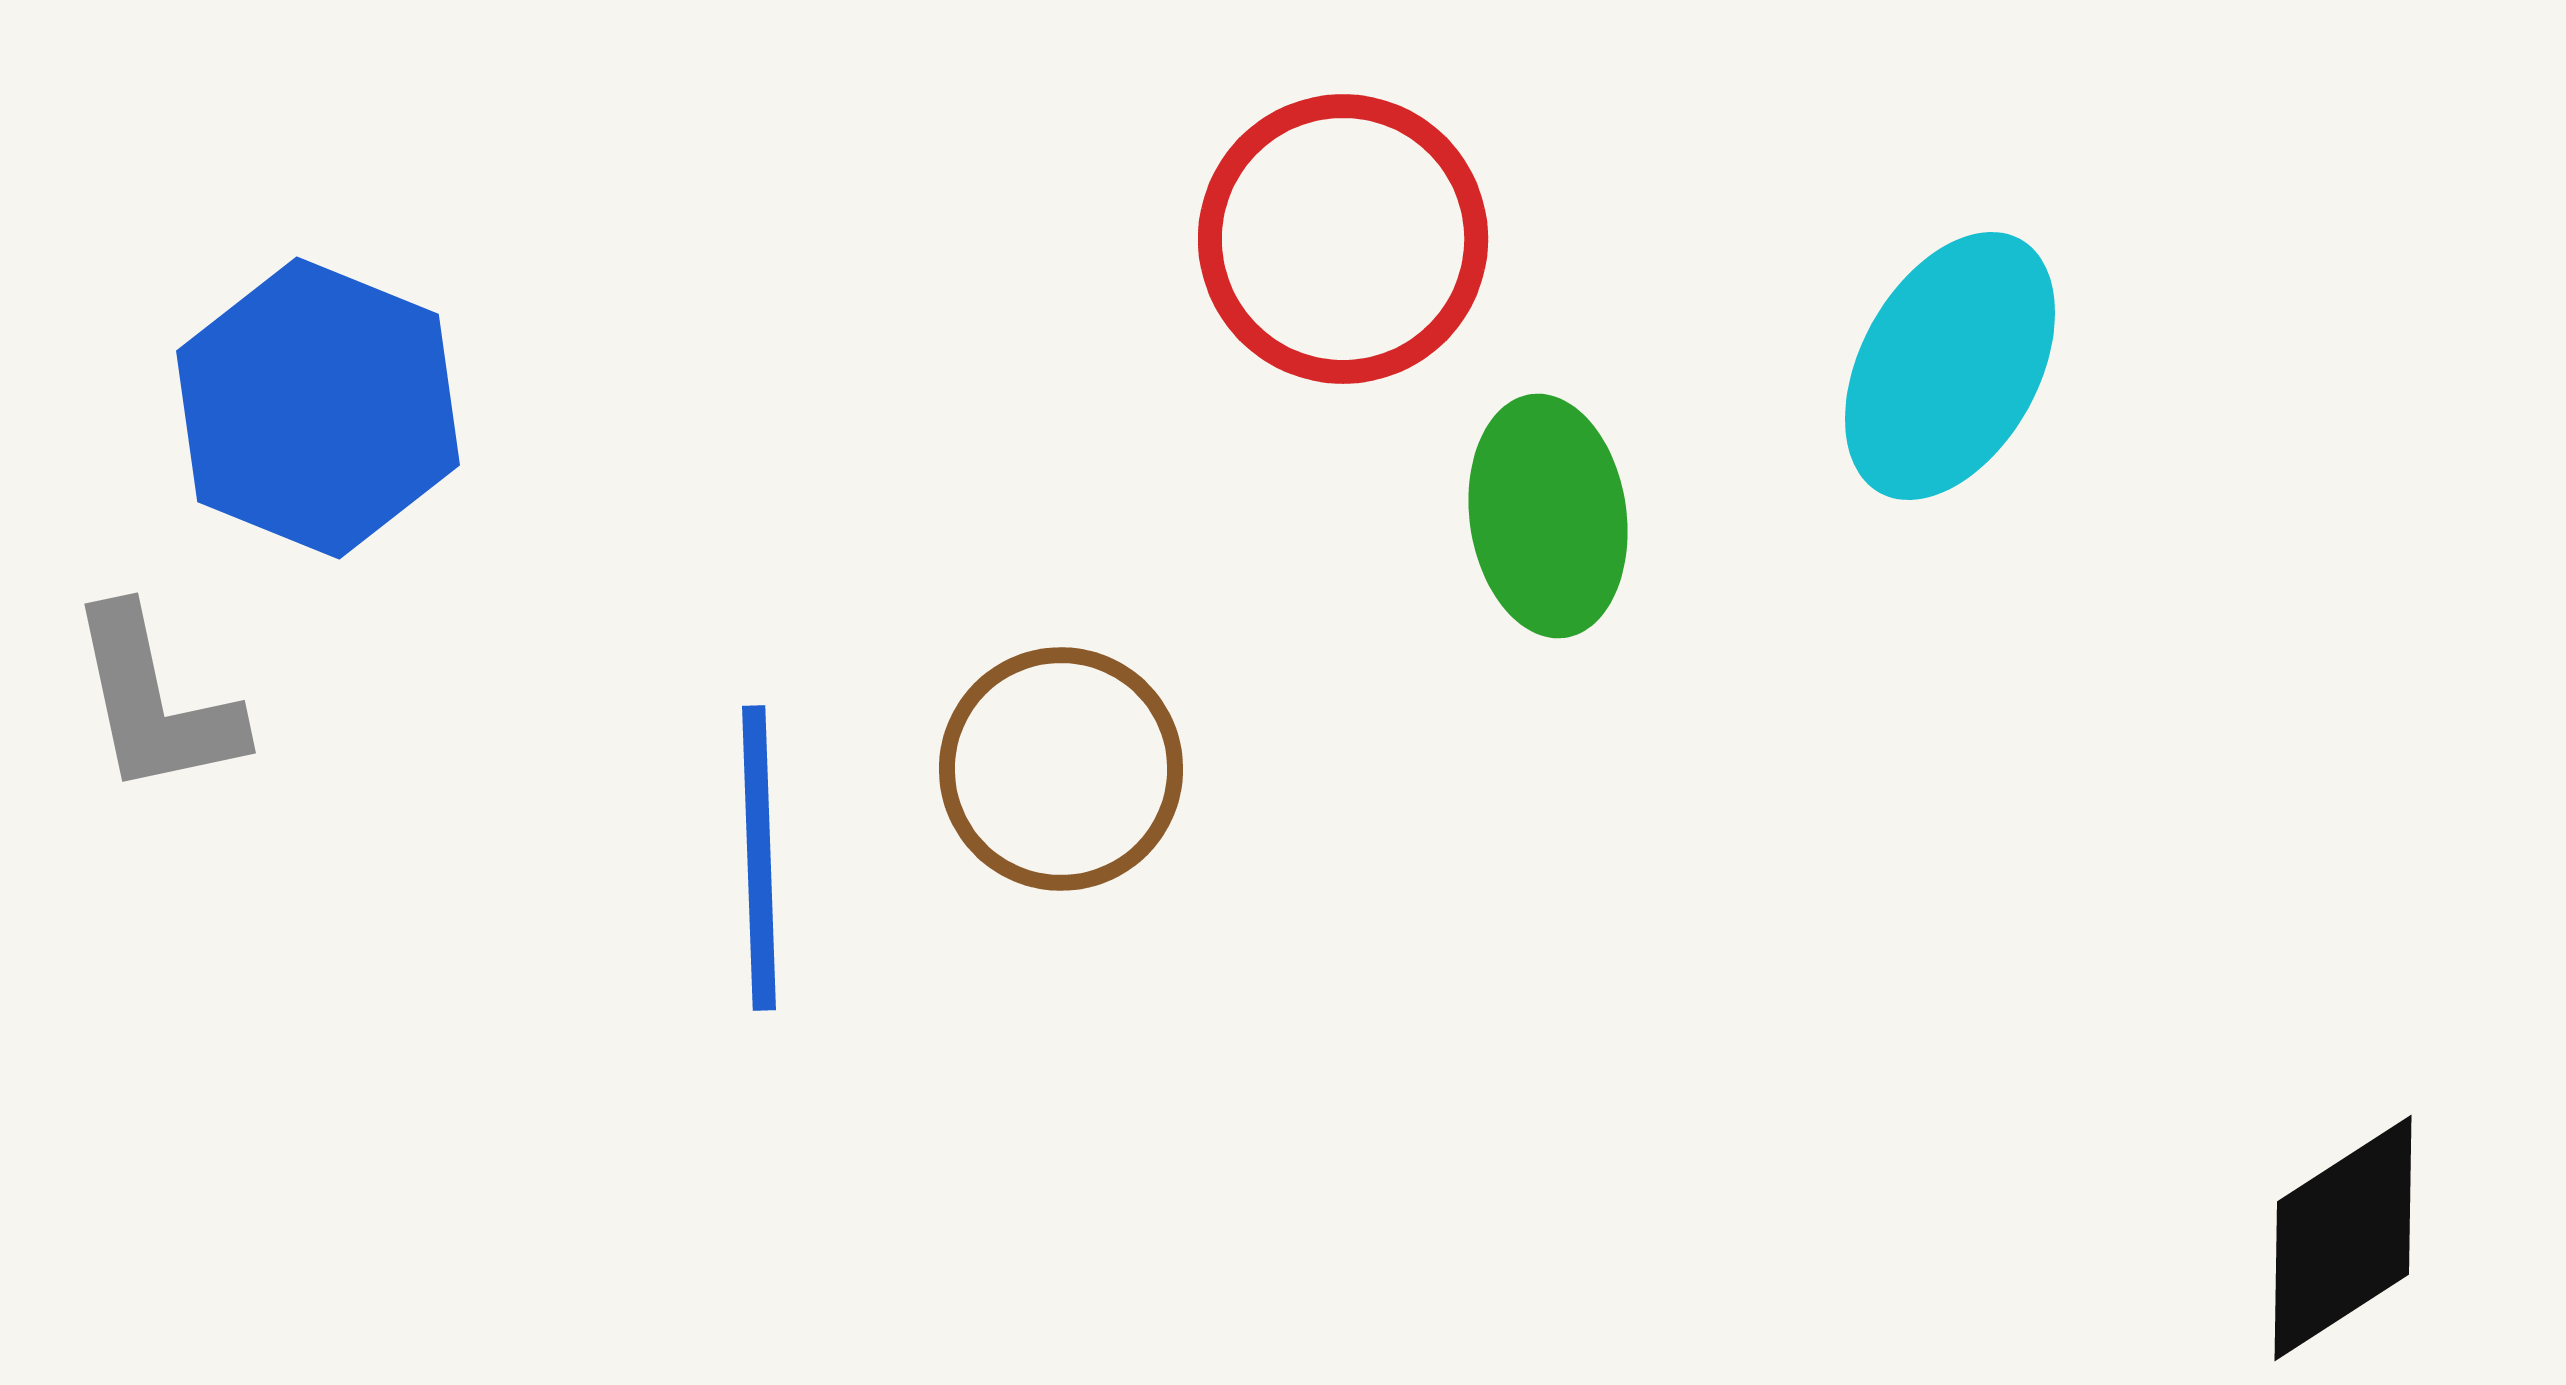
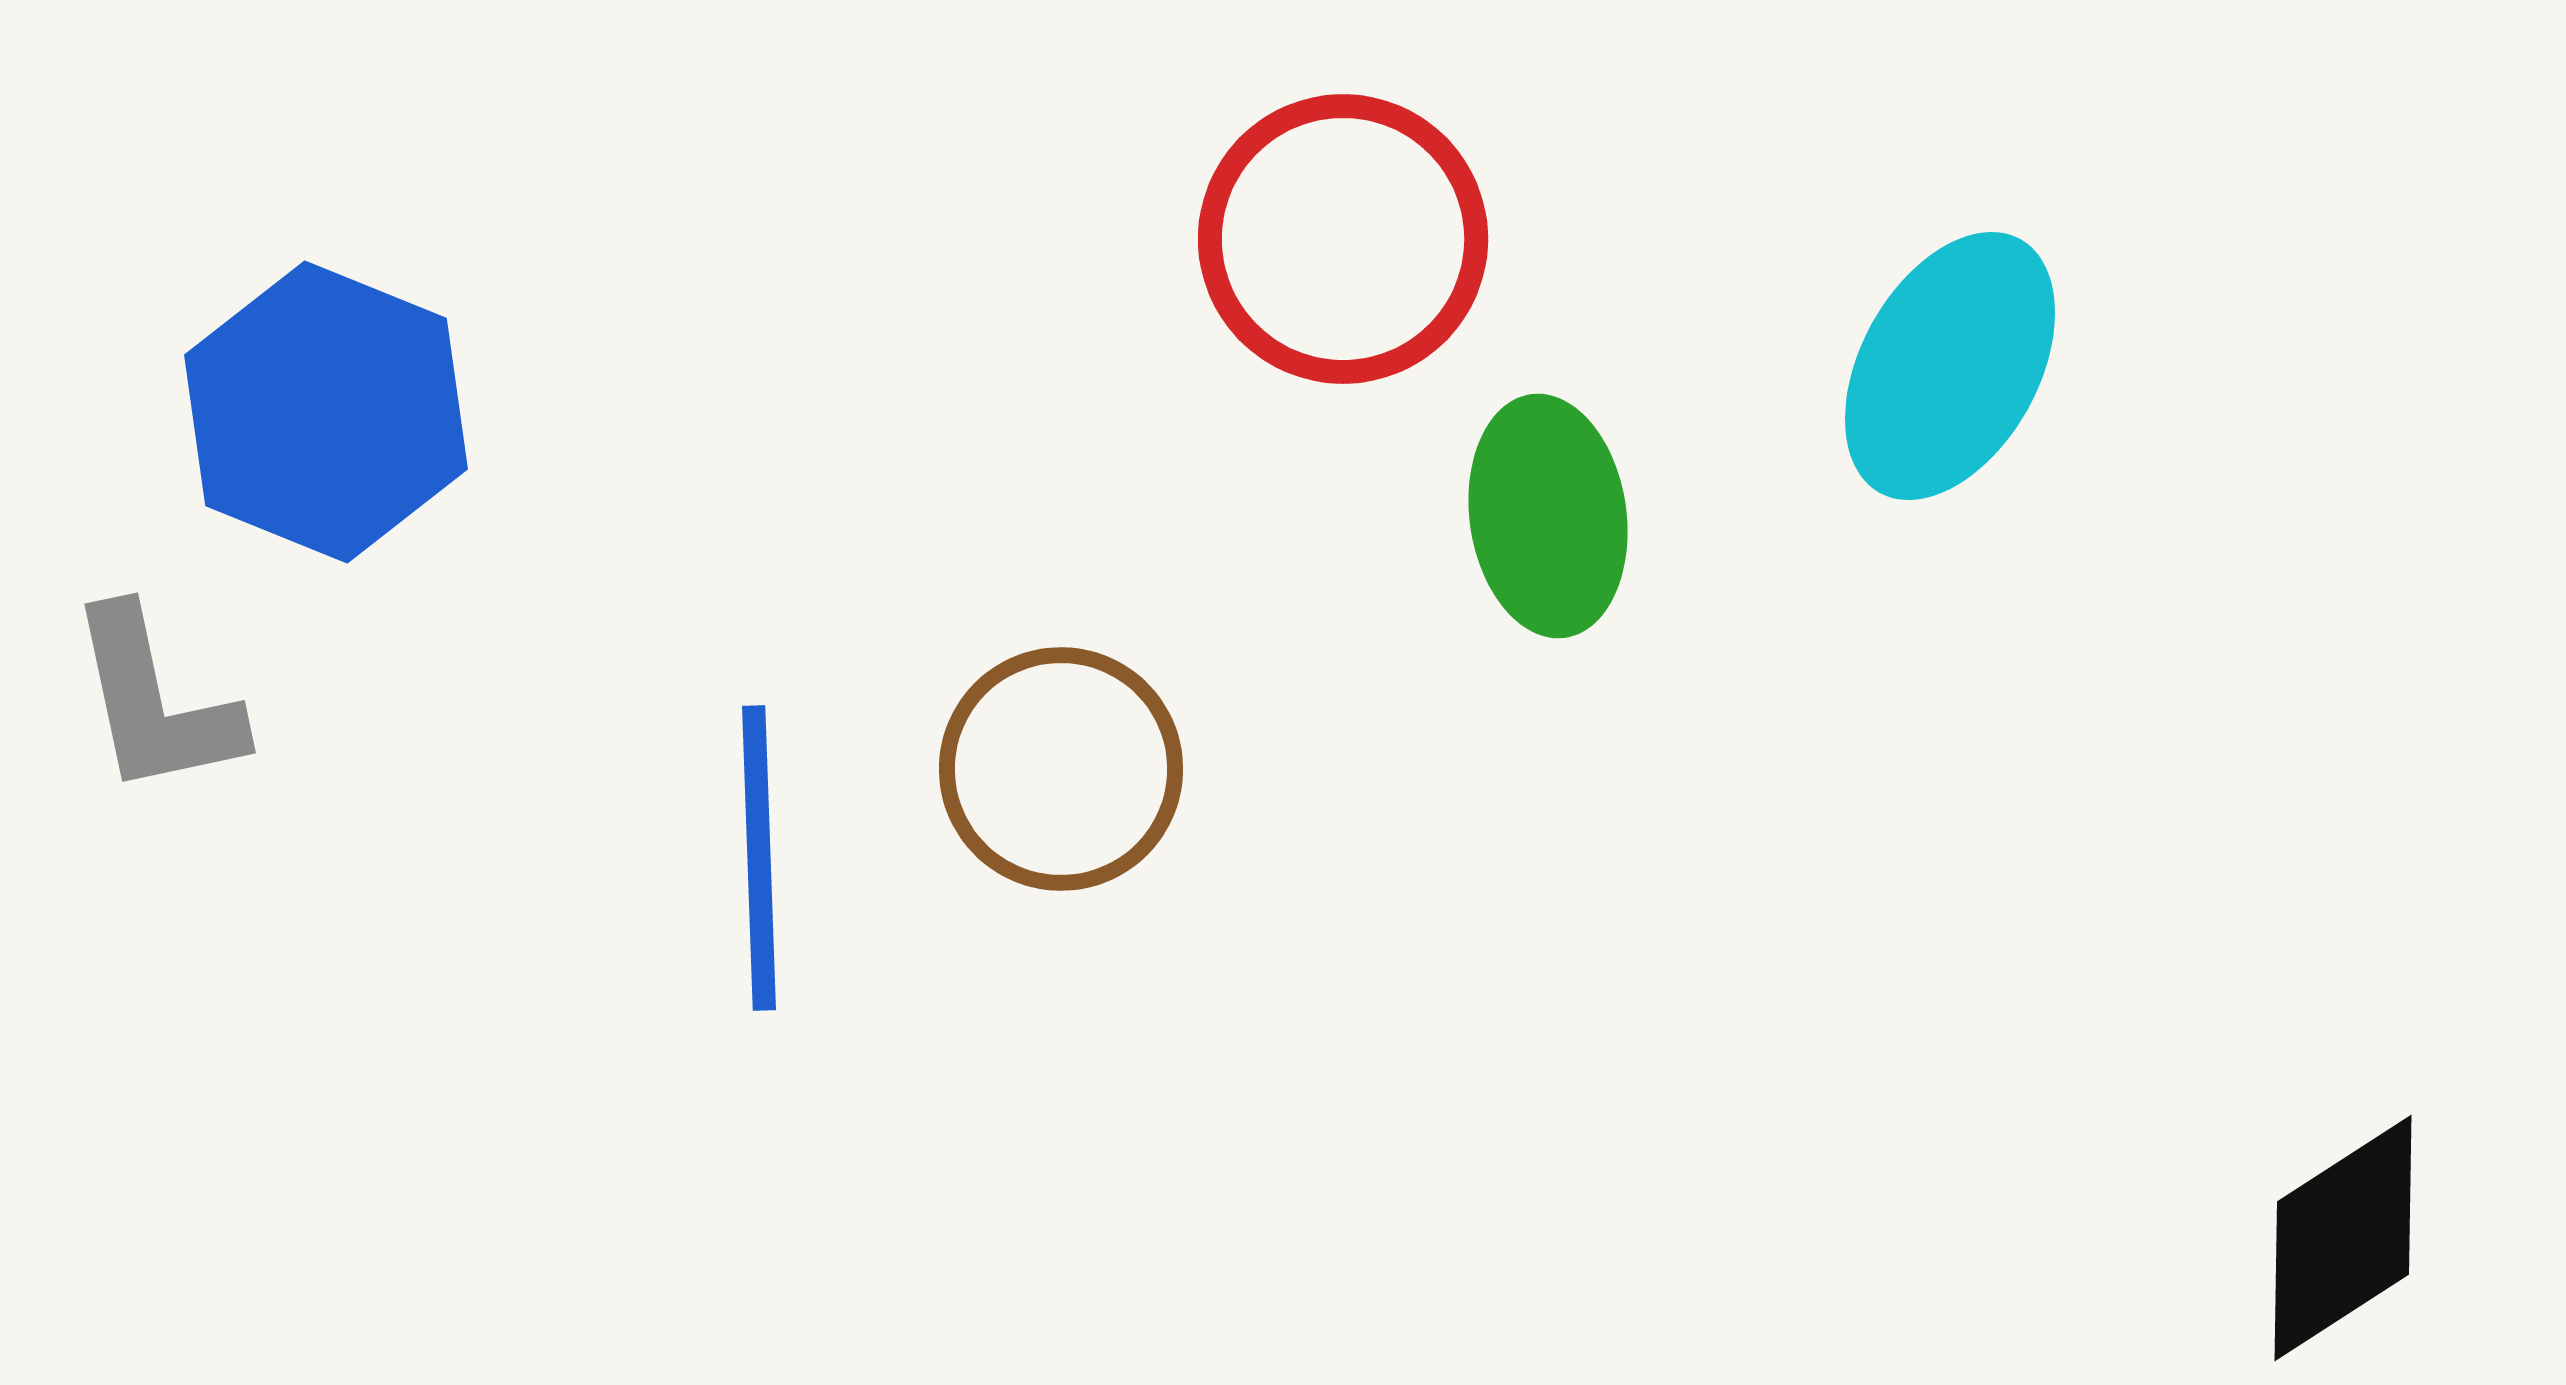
blue hexagon: moved 8 px right, 4 px down
